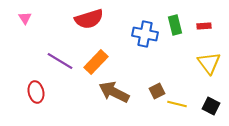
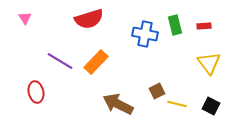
brown arrow: moved 4 px right, 12 px down
